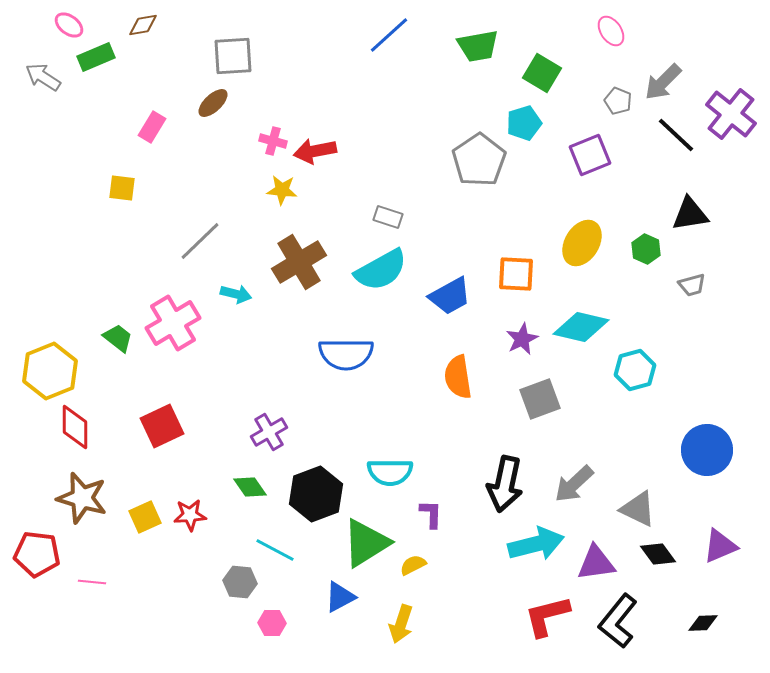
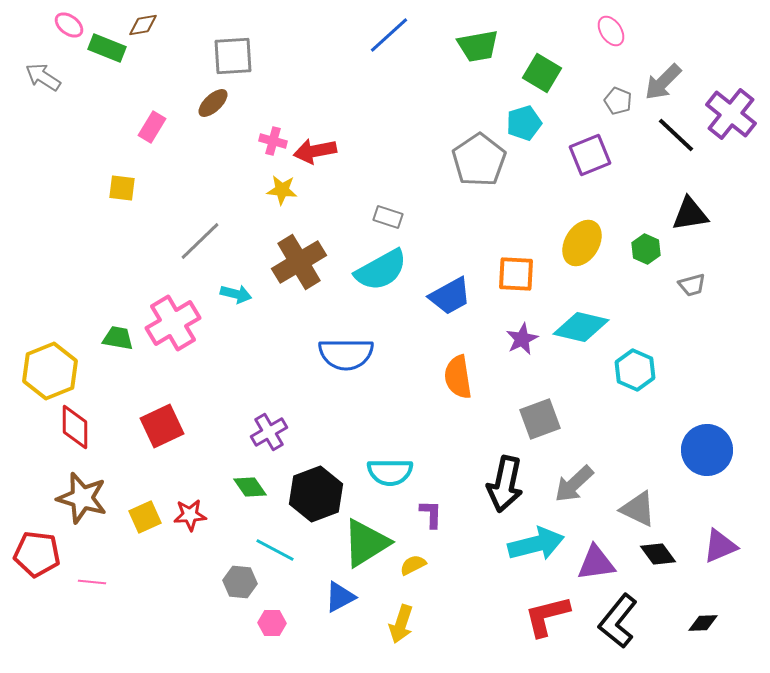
green rectangle at (96, 57): moved 11 px right, 9 px up; rotated 45 degrees clockwise
green trapezoid at (118, 338): rotated 28 degrees counterclockwise
cyan hexagon at (635, 370): rotated 21 degrees counterclockwise
gray square at (540, 399): moved 20 px down
